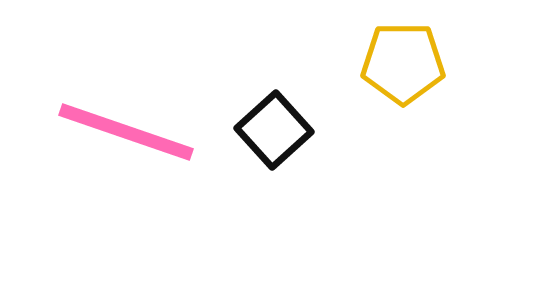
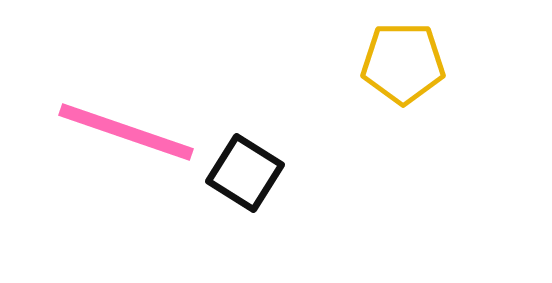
black square: moved 29 px left, 43 px down; rotated 16 degrees counterclockwise
